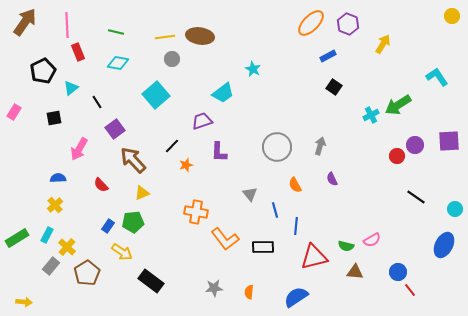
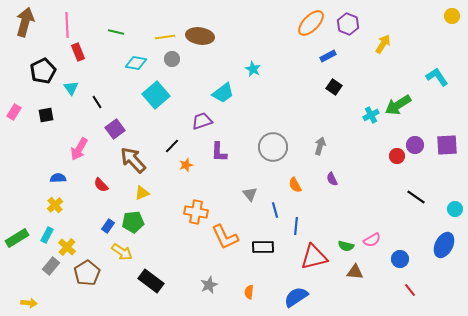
brown arrow at (25, 22): rotated 20 degrees counterclockwise
cyan diamond at (118, 63): moved 18 px right
cyan triangle at (71, 88): rotated 28 degrees counterclockwise
black square at (54, 118): moved 8 px left, 3 px up
purple square at (449, 141): moved 2 px left, 4 px down
gray circle at (277, 147): moved 4 px left
orange L-shape at (225, 239): moved 2 px up; rotated 12 degrees clockwise
blue circle at (398, 272): moved 2 px right, 13 px up
gray star at (214, 288): moved 5 px left, 3 px up; rotated 18 degrees counterclockwise
yellow arrow at (24, 302): moved 5 px right, 1 px down
